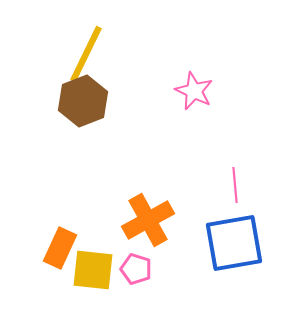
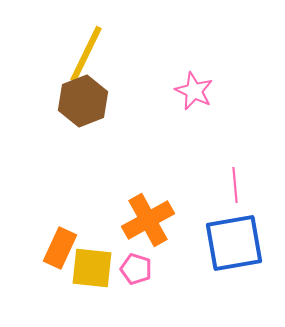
yellow square: moved 1 px left, 2 px up
